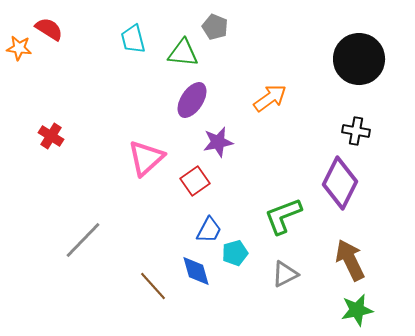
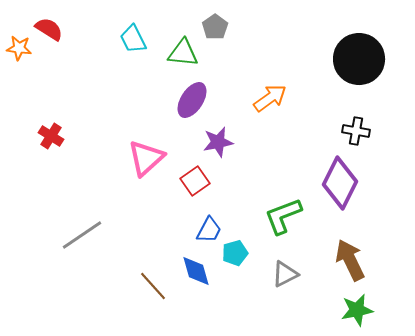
gray pentagon: rotated 15 degrees clockwise
cyan trapezoid: rotated 12 degrees counterclockwise
gray line: moved 1 px left, 5 px up; rotated 12 degrees clockwise
